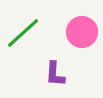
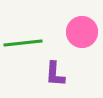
green line: moved 10 px down; rotated 36 degrees clockwise
